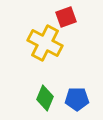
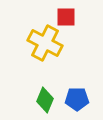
red square: rotated 20 degrees clockwise
green diamond: moved 2 px down
